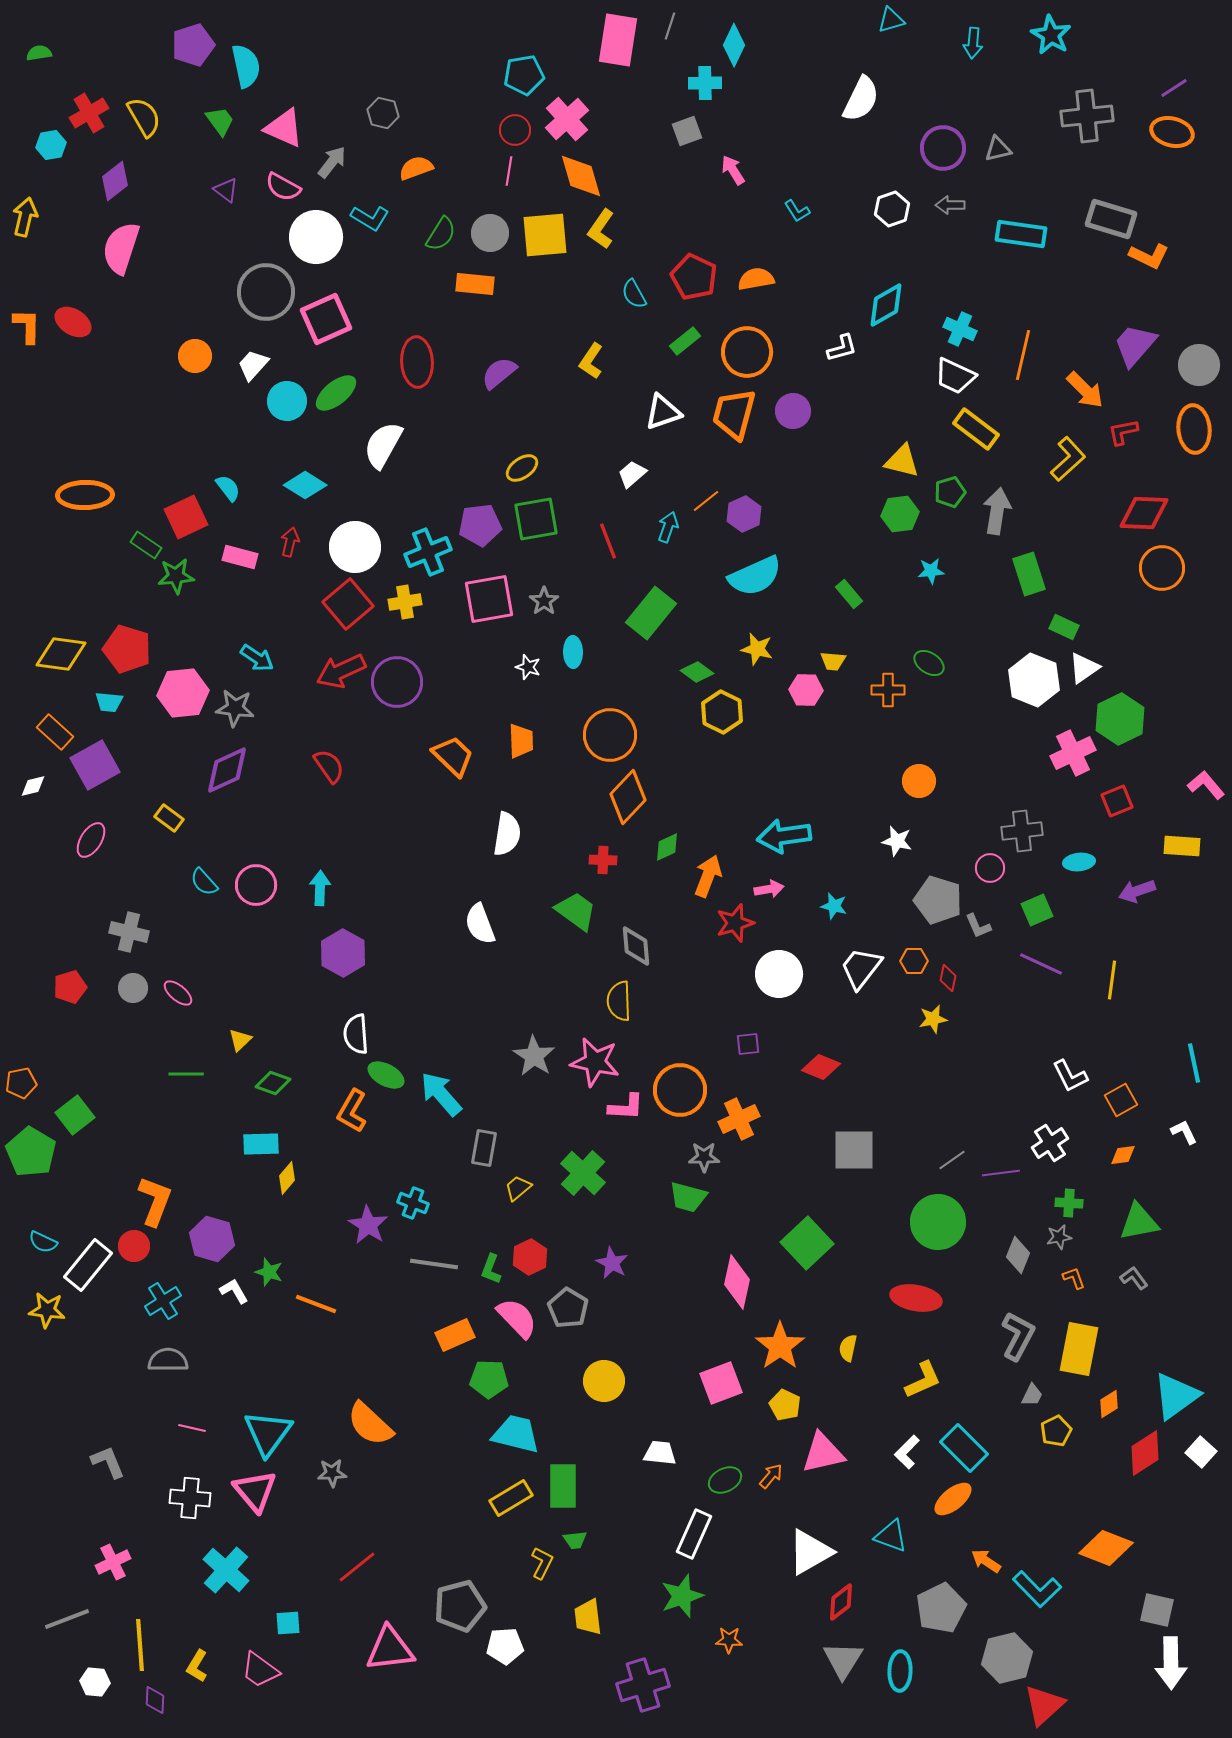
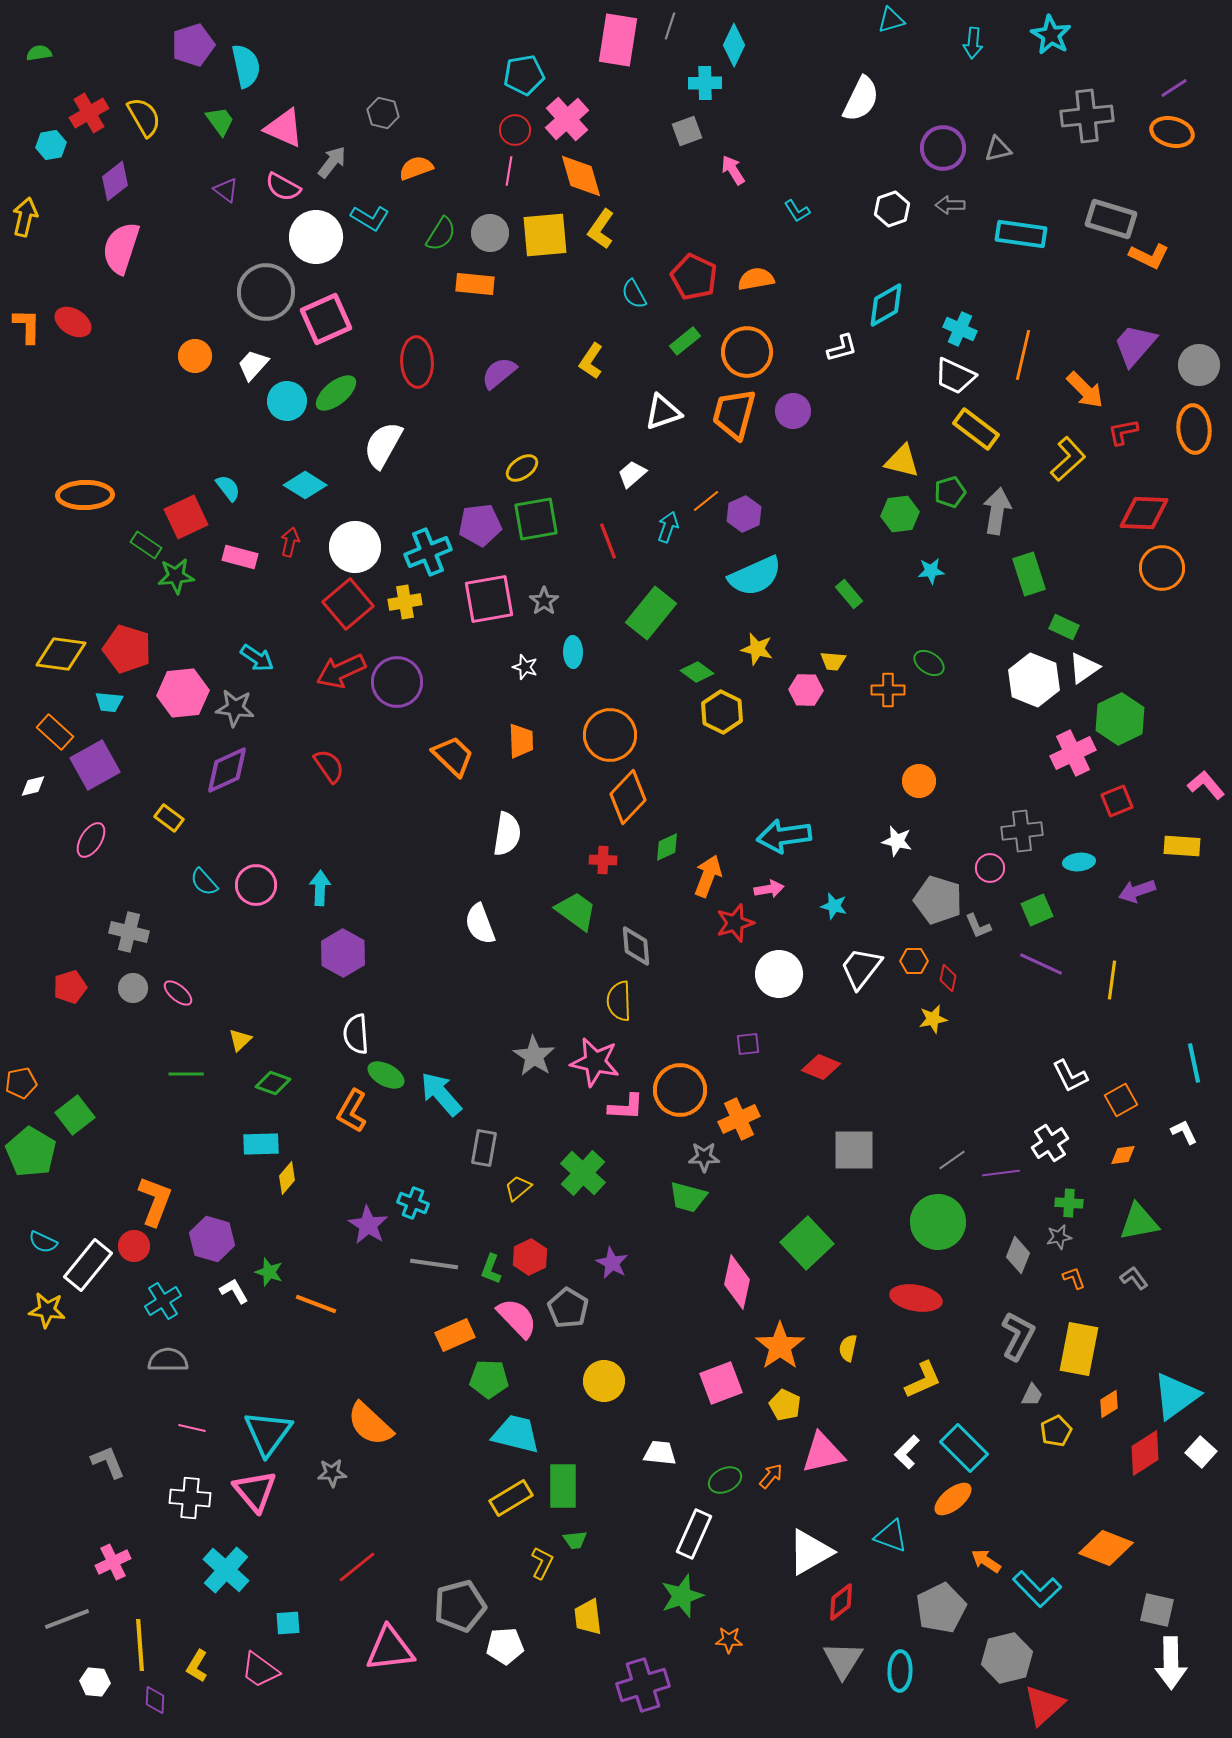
white star at (528, 667): moved 3 px left
